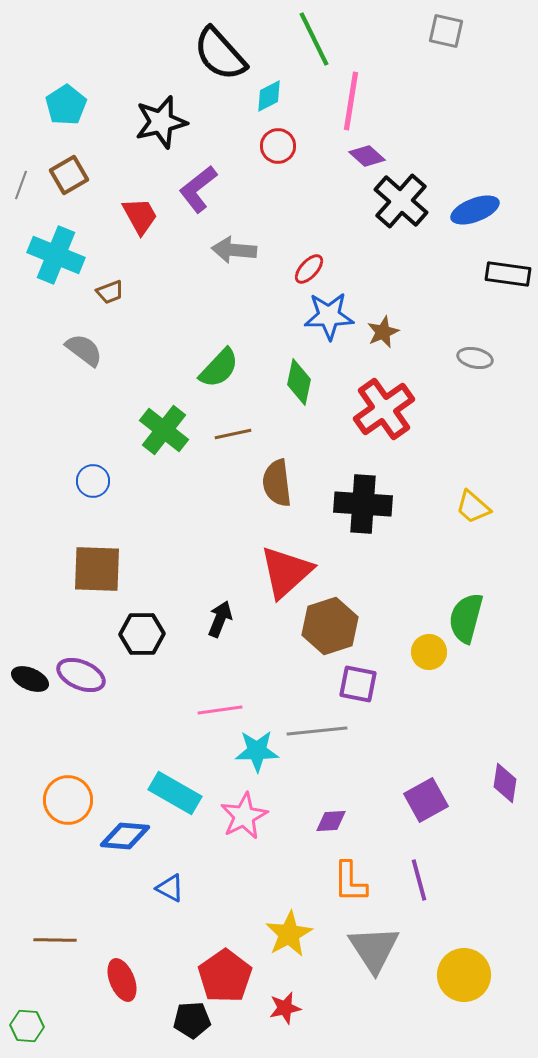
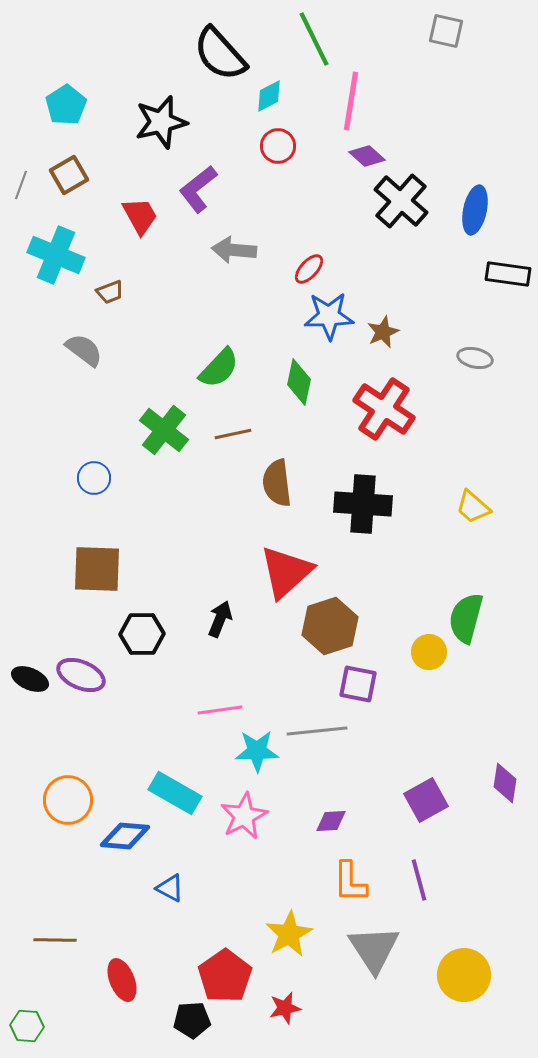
blue ellipse at (475, 210): rotated 57 degrees counterclockwise
red cross at (384, 409): rotated 22 degrees counterclockwise
blue circle at (93, 481): moved 1 px right, 3 px up
